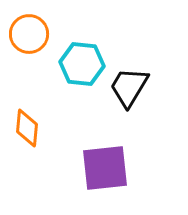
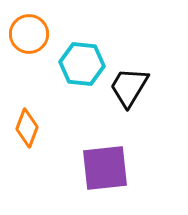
orange diamond: rotated 15 degrees clockwise
